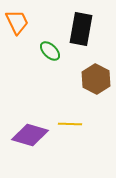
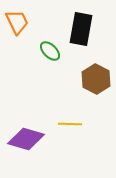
purple diamond: moved 4 px left, 4 px down
